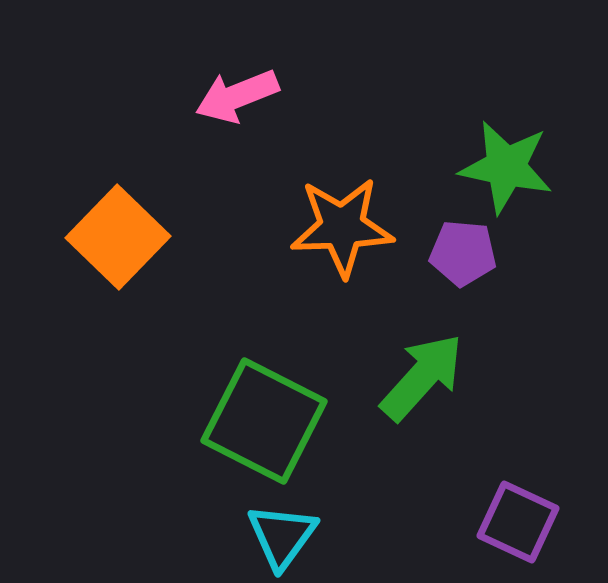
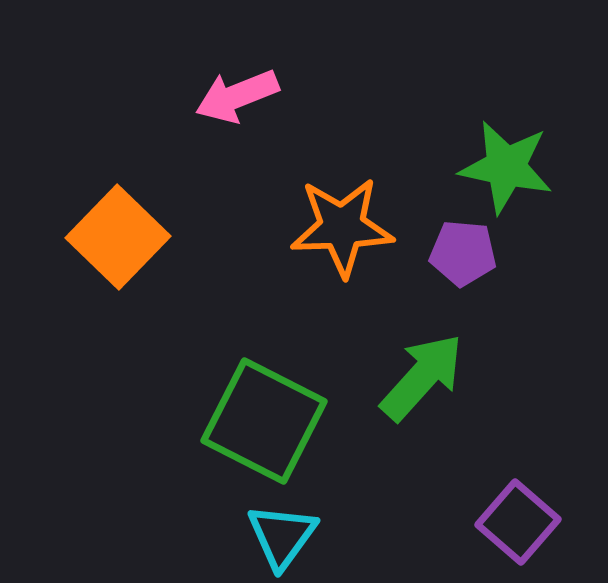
purple square: rotated 16 degrees clockwise
